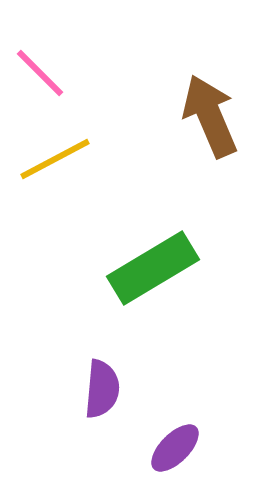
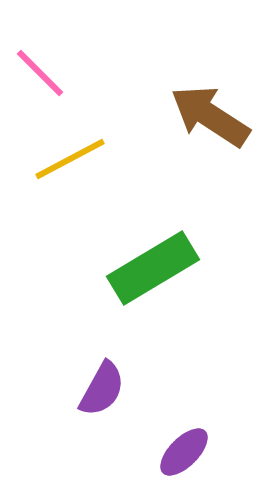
brown arrow: rotated 34 degrees counterclockwise
yellow line: moved 15 px right
purple semicircle: rotated 24 degrees clockwise
purple ellipse: moved 9 px right, 4 px down
